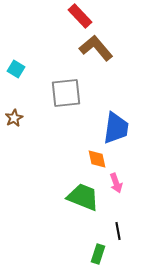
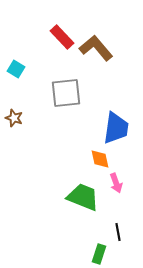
red rectangle: moved 18 px left, 21 px down
brown star: rotated 24 degrees counterclockwise
orange diamond: moved 3 px right
black line: moved 1 px down
green rectangle: moved 1 px right
